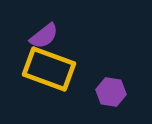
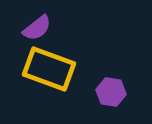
purple semicircle: moved 7 px left, 8 px up
